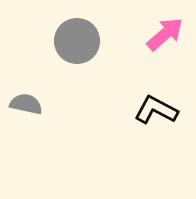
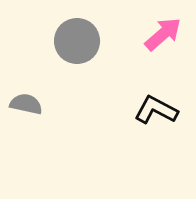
pink arrow: moved 2 px left
